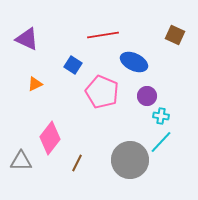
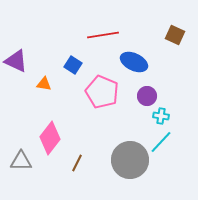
purple triangle: moved 11 px left, 22 px down
orange triangle: moved 9 px right; rotated 35 degrees clockwise
